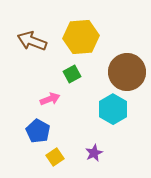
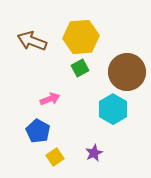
green square: moved 8 px right, 6 px up
